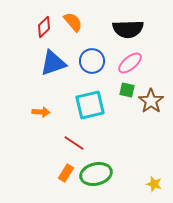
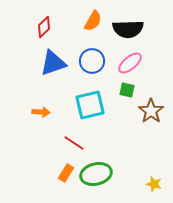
orange semicircle: moved 20 px right, 1 px up; rotated 70 degrees clockwise
brown star: moved 10 px down
